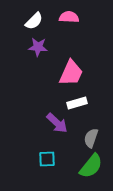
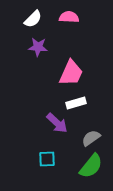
white semicircle: moved 1 px left, 2 px up
white rectangle: moved 1 px left
gray semicircle: rotated 36 degrees clockwise
